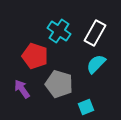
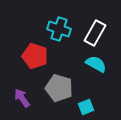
cyan cross: moved 2 px up; rotated 15 degrees counterclockwise
cyan semicircle: rotated 75 degrees clockwise
gray pentagon: moved 4 px down
purple arrow: moved 9 px down
